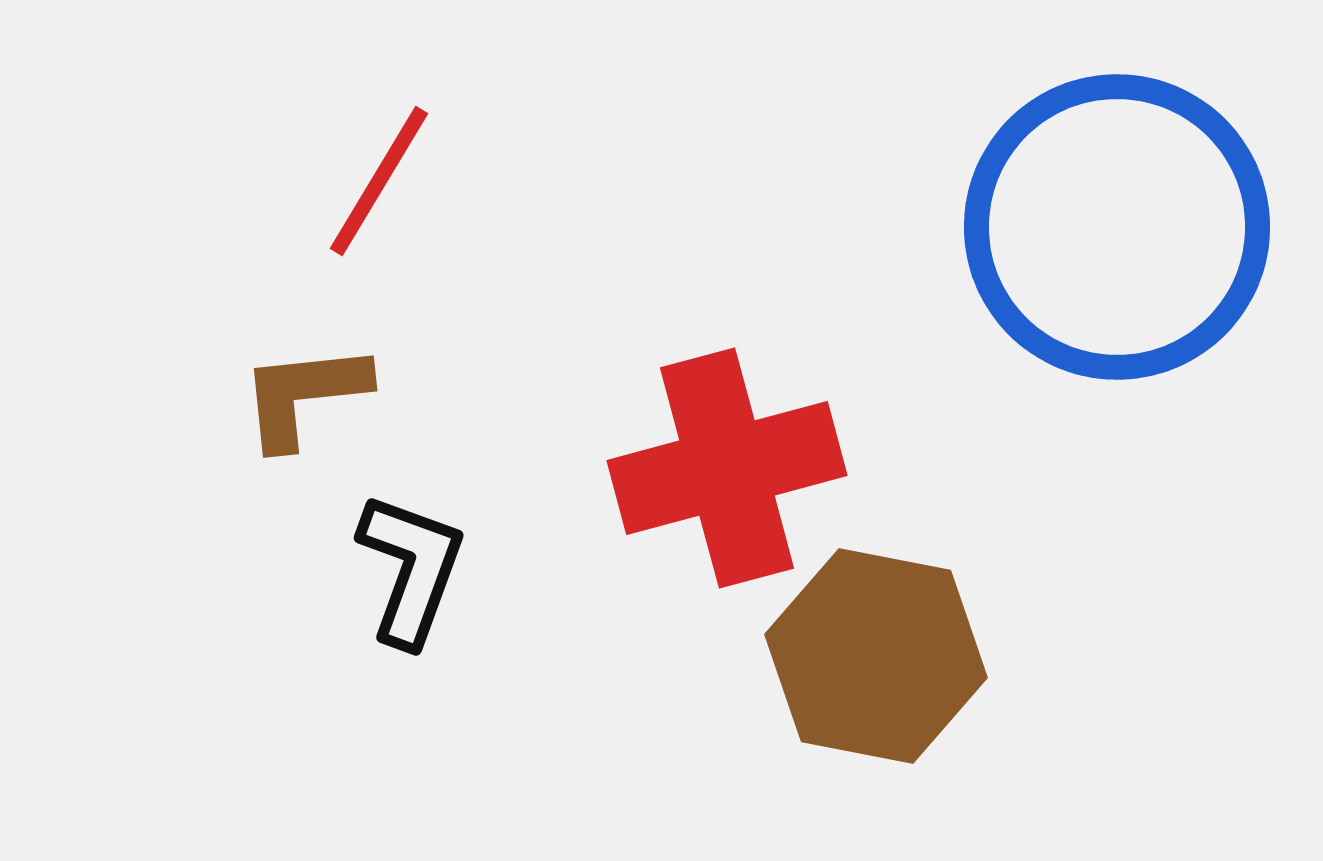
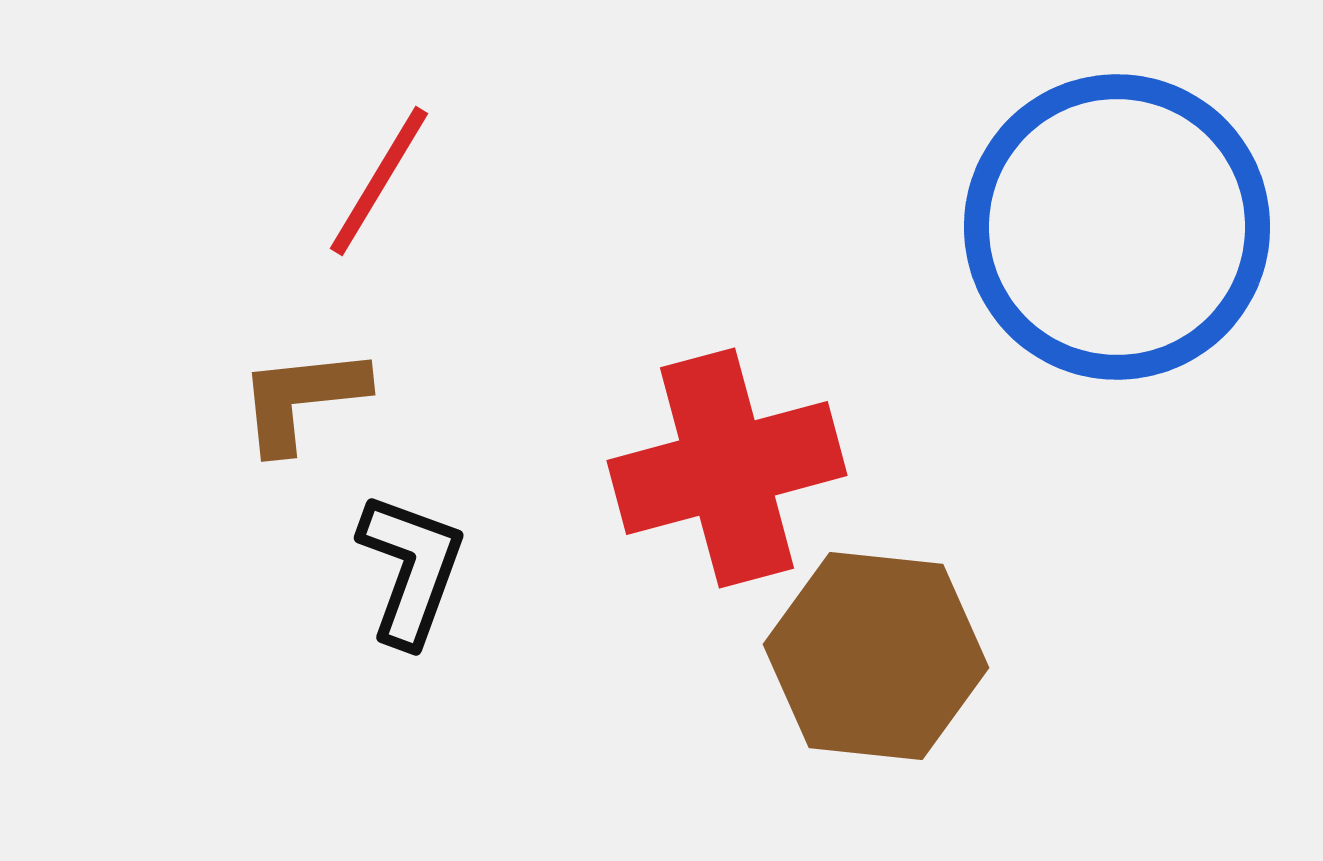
brown L-shape: moved 2 px left, 4 px down
brown hexagon: rotated 5 degrees counterclockwise
